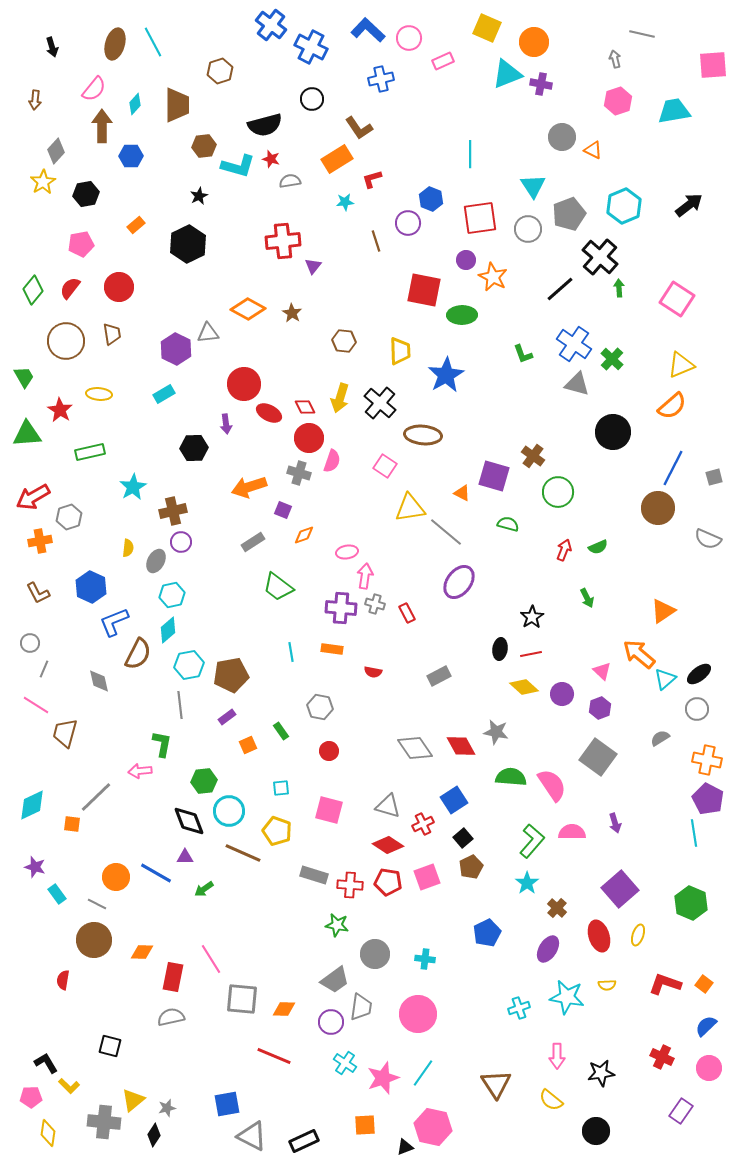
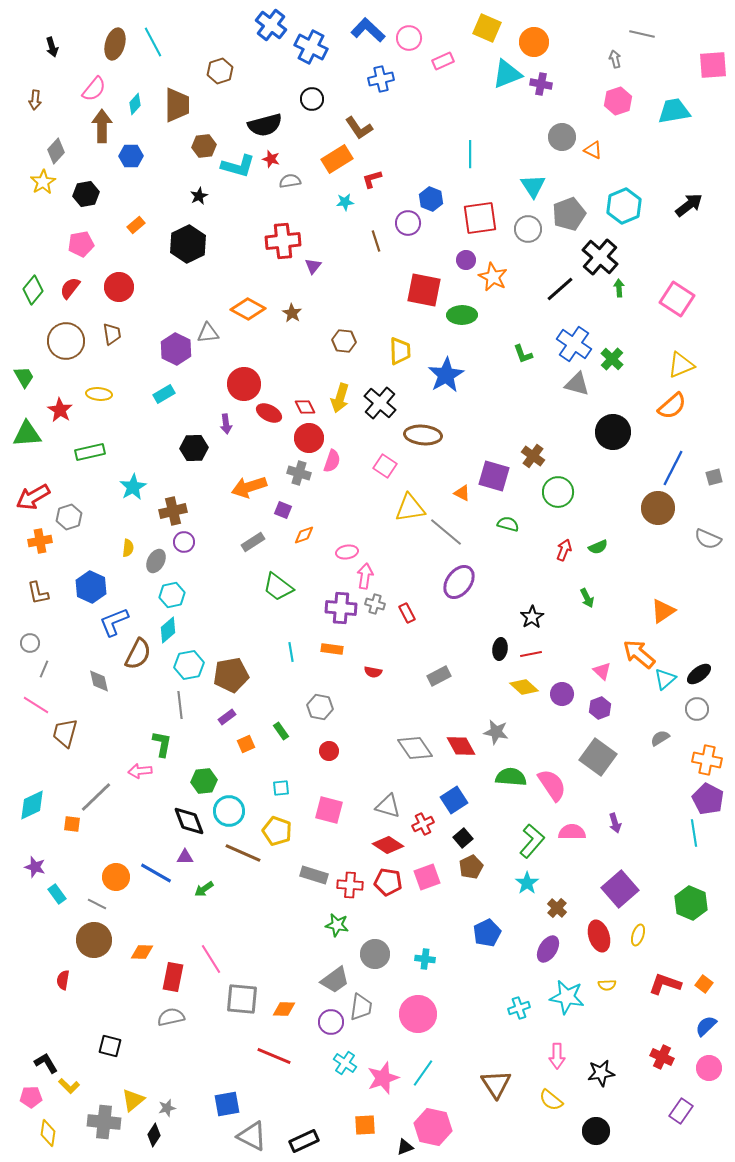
purple circle at (181, 542): moved 3 px right
brown L-shape at (38, 593): rotated 15 degrees clockwise
orange square at (248, 745): moved 2 px left, 1 px up
